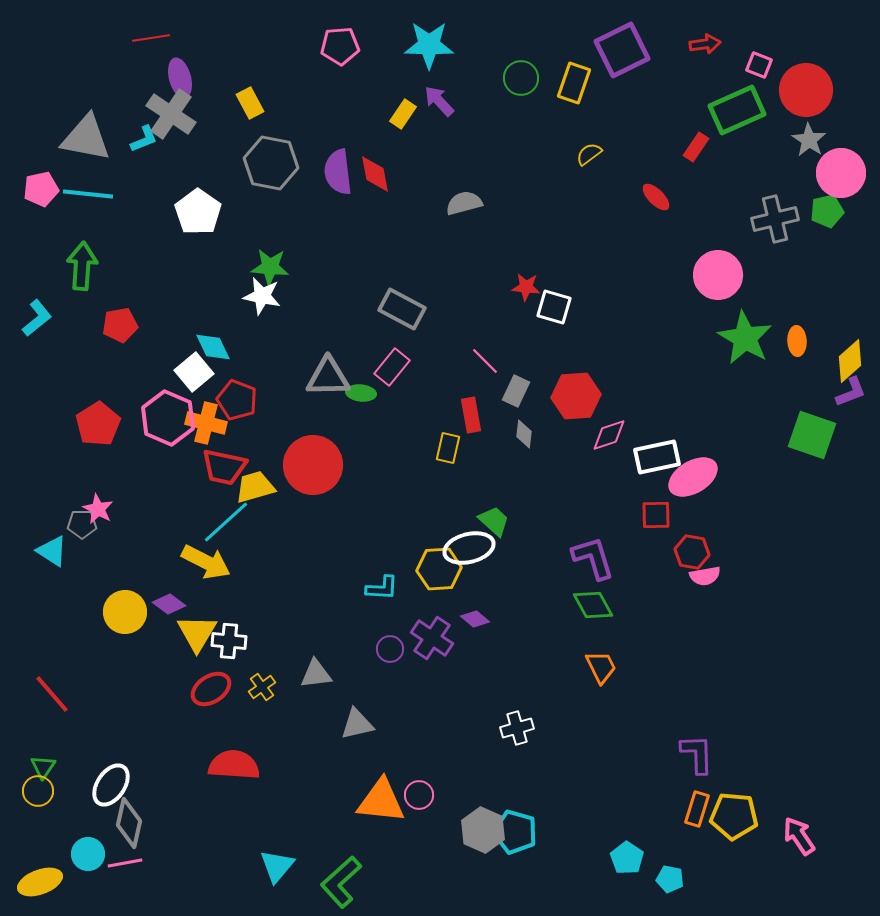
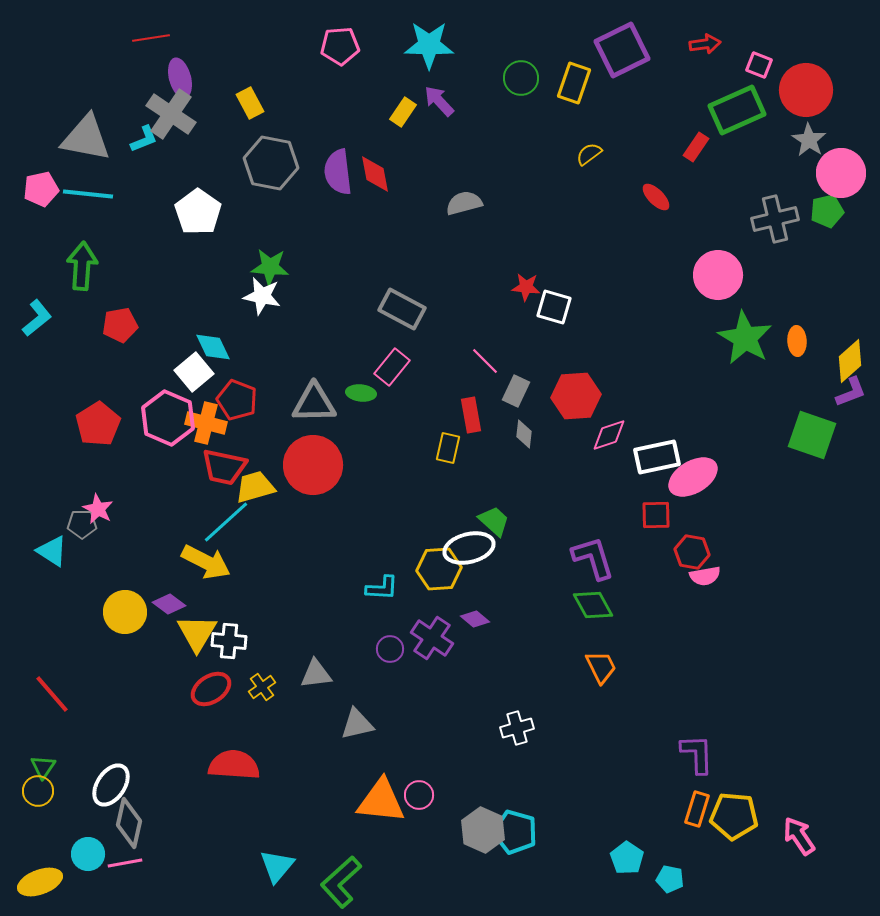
yellow rectangle at (403, 114): moved 2 px up
gray triangle at (328, 377): moved 14 px left, 26 px down
